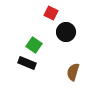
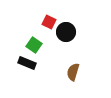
red square: moved 2 px left, 9 px down
